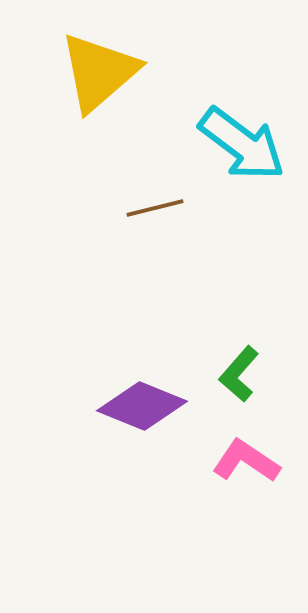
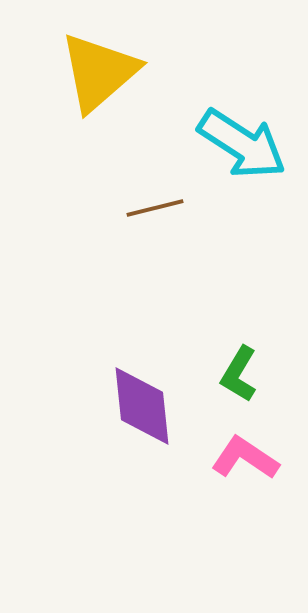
cyan arrow: rotated 4 degrees counterclockwise
green L-shape: rotated 10 degrees counterclockwise
purple diamond: rotated 62 degrees clockwise
pink L-shape: moved 1 px left, 3 px up
